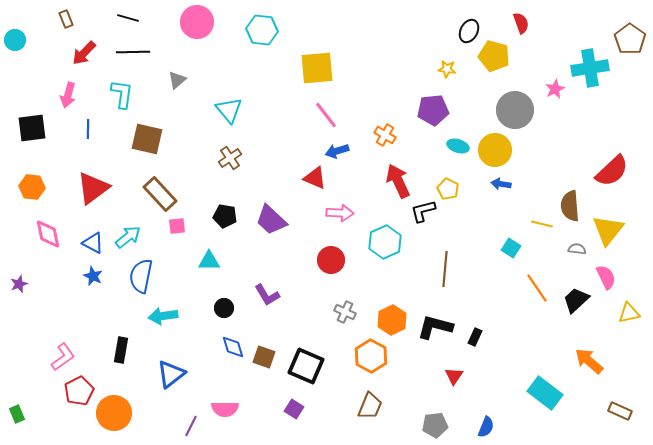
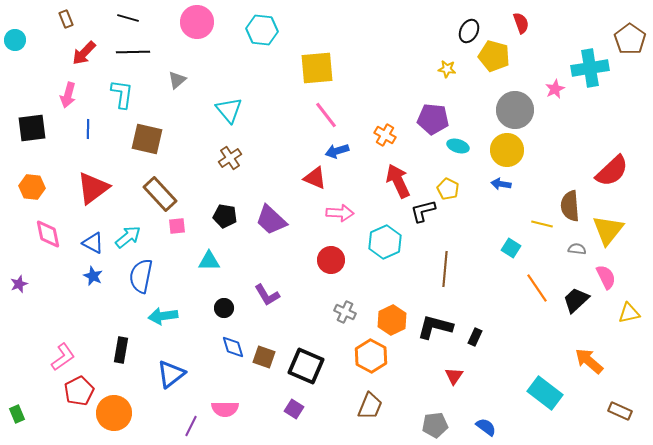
purple pentagon at (433, 110): moved 9 px down; rotated 12 degrees clockwise
yellow circle at (495, 150): moved 12 px right
blue semicircle at (486, 427): rotated 75 degrees counterclockwise
